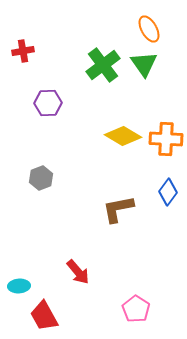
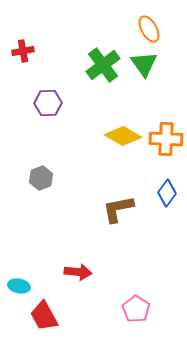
blue diamond: moved 1 px left, 1 px down
red arrow: rotated 44 degrees counterclockwise
cyan ellipse: rotated 15 degrees clockwise
